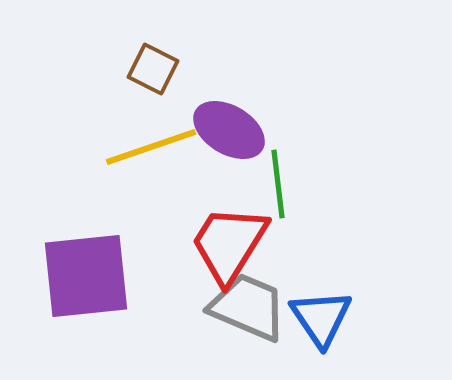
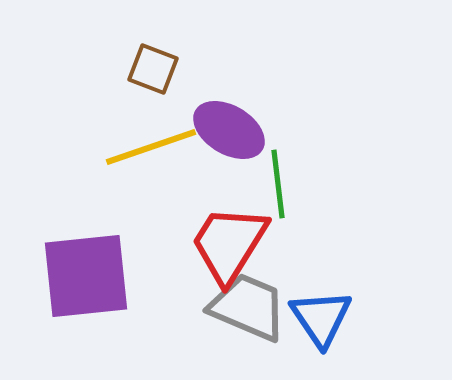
brown square: rotated 6 degrees counterclockwise
